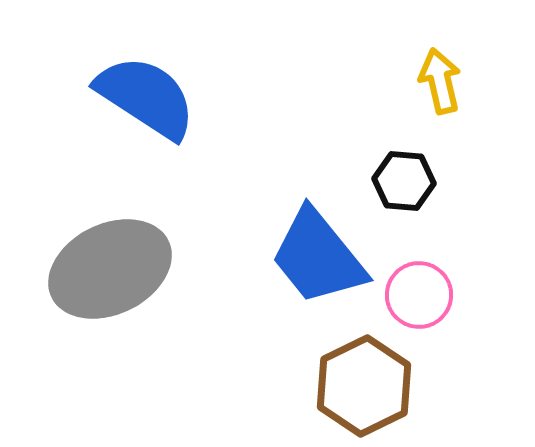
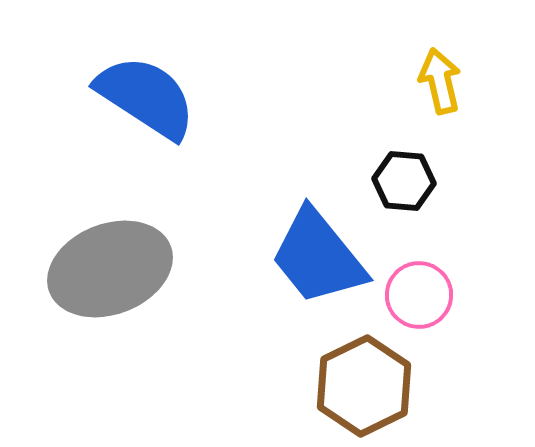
gray ellipse: rotated 5 degrees clockwise
